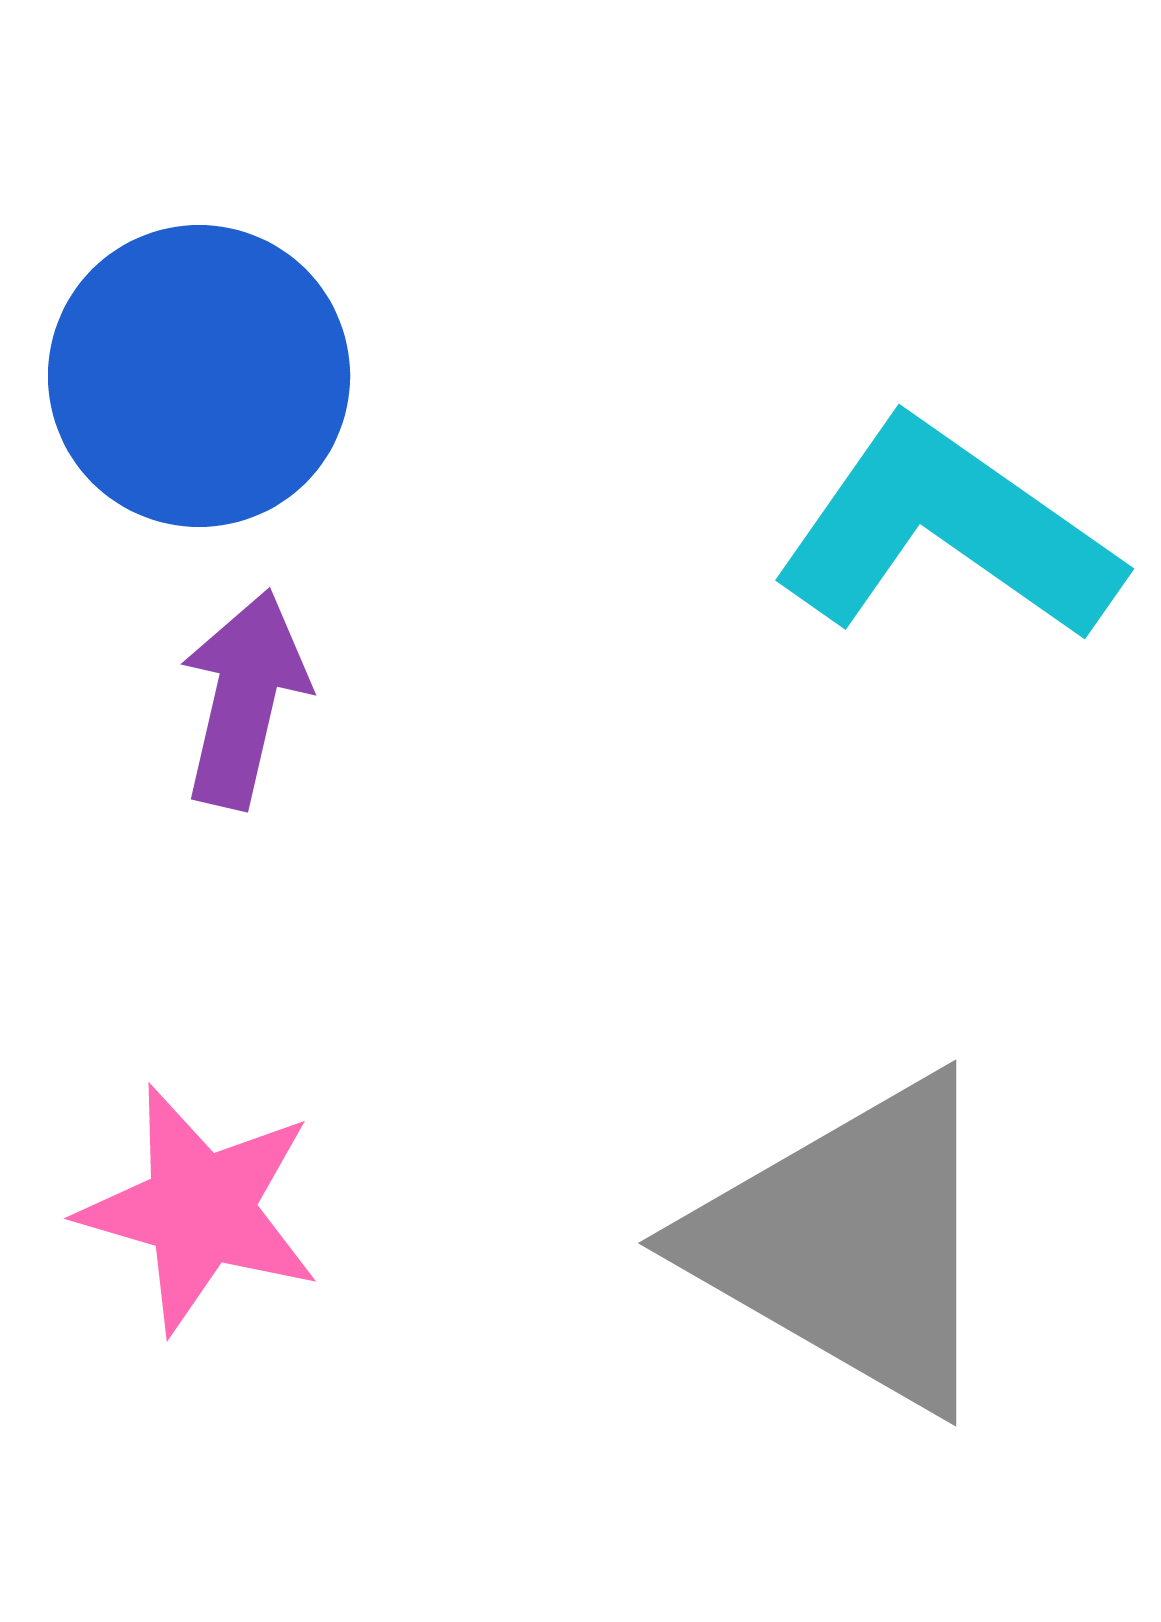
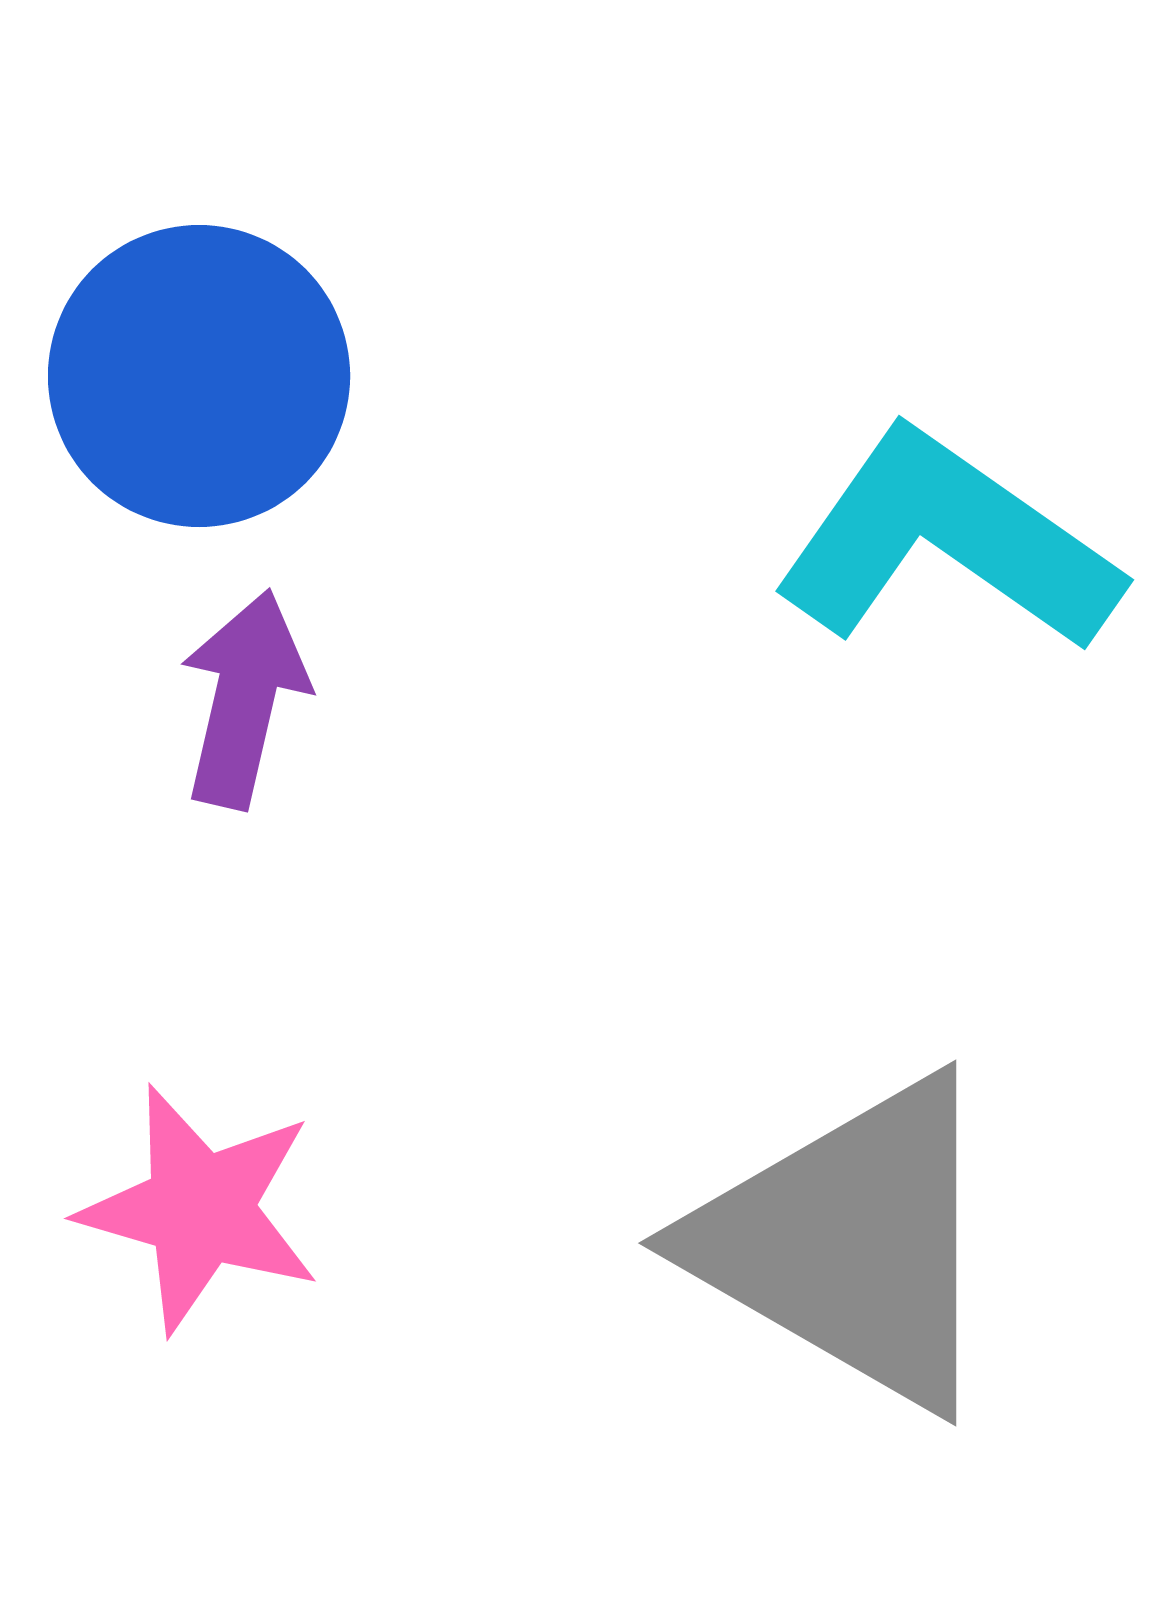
cyan L-shape: moved 11 px down
